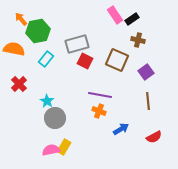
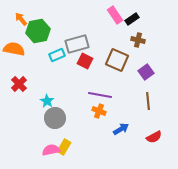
cyan rectangle: moved 11 px right, 4 px up; rotated 28 degrees clockwise
